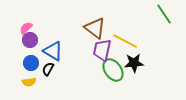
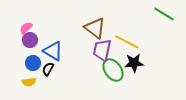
green line: rotated 25 degrees counterclockwise
yellow line: moved 2 px right, 1 px down
blue circle: moved 2 px right
